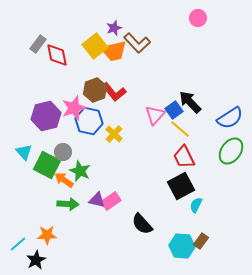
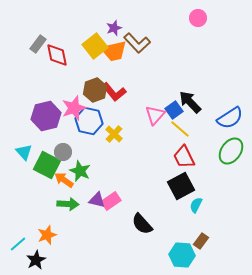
orange star: rotated 18 degrees counterclockwise
cyan hexagon: moved 9 px down
